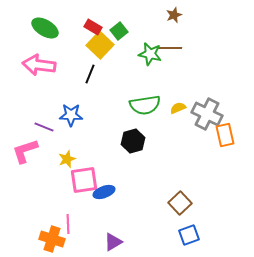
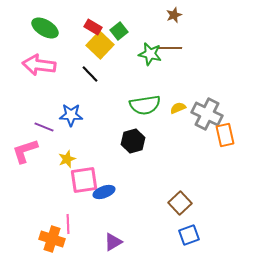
black line: rotated 66 degrees counterclockwise
